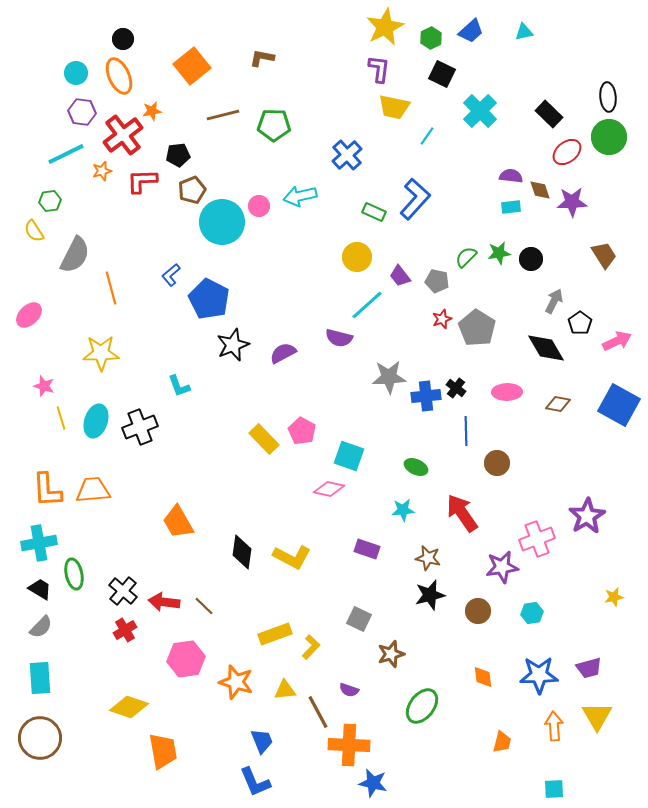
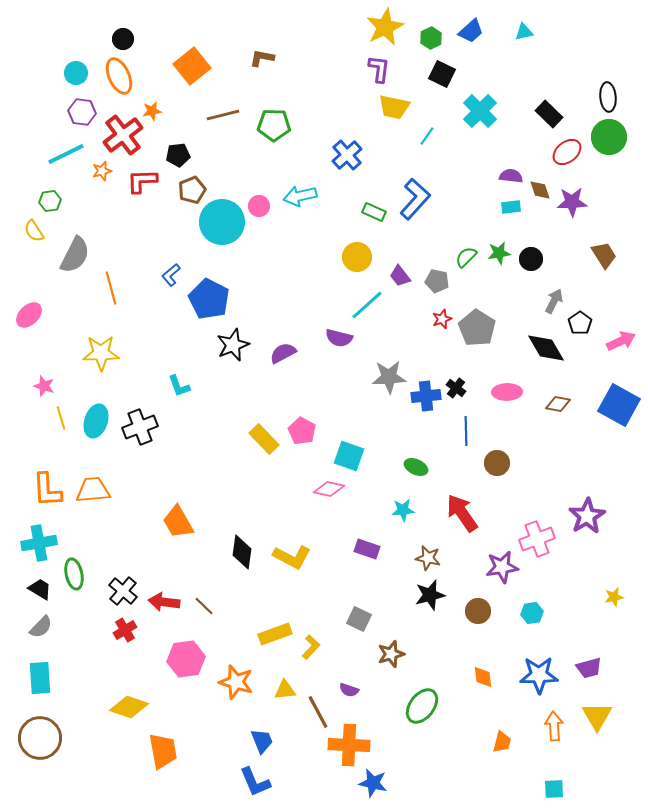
pink arrow at (617, 341): moved 4 px right
